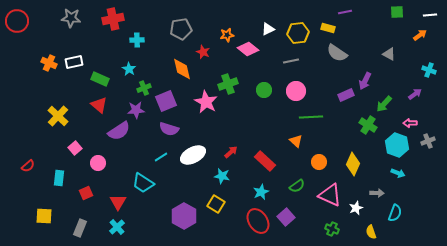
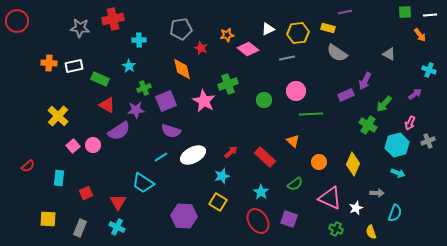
green square at (397, 12): moved 8 px right
gray star at (71, 18): moved 9 px right, 10 px down
orange arrow at (420, 35): rotated 88 degrees clockwise
cyan cross at (137, 40): moved 2 px right
red star at (203, 52): moved 2 px left, 4 px up
gray line at (291, 61): moved 4 px left, 3 px up
white rectangle at (74, 62): moved 4 px down
orange cross at (49, 63): rotated 21 degrees counterclockwise
cyan star at (129, 69): moved 3 px up
green circle at (264, 90): moved 10 px down
pink star at (206, 102): moved 2 px left, 1 px up
red triangle at (99, 105): moved 8 px right; rotated 12 degrees counterclockwise
green line at (311, 117): moved 3 px up
pink arrow at (410, 123): rotated 64 degrees counterclockwise
purple semicircle at (169, 129): moved 2 px right, 2 px down
orange triangle at (296, 141): moved 3 px left
cyan hexagon at (397, 145): rotated 25 degrees clockwise
pink square at (75, 148): moved 2 px left, 2 px up
red rectangle at (265, 161): moved 4 px up
pink circle at (98, 163): moved 5 px left, 18 px up
cyan star at (222, 176): rotated 28 degrees counterclockwise
green semicircle at (297, 186): moved 2 px left, 2 px up
cyan star at (261, 192): rotated 14 degrees counterclockwise
pink triangle at (330, 195): moved 3 px down
yellow square at (216, 204): moved 2 px right, 2 px up
yellow square at (44, 216): moved 4 px right, 3 px down
purple hexagon at (184, 216): rotated 25 degrees counterclockwise
purple square at (286, 217): moved 3 px right, 2 px down; rotated 30 degrees counterclockwise
cyan cross at (117, 227): rotated 21 degrees counterclockwise
green cross at (332, 229): moved 4 px right
